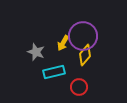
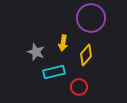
purple circle: moved 8 px right, 18 px up
yellow arrow: rotated 21 degrees counterclockwise
yellow diamond: moved 1 px right
